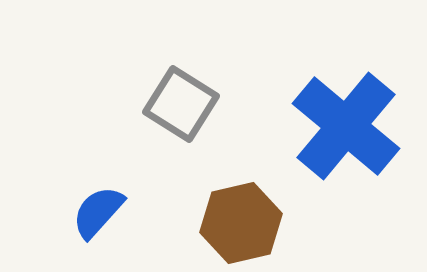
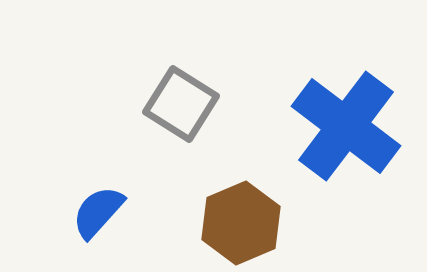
blue cross: rotated 3 degrees counterclockwise
brown hexagon: rotated 10 degrees counterclockwise
